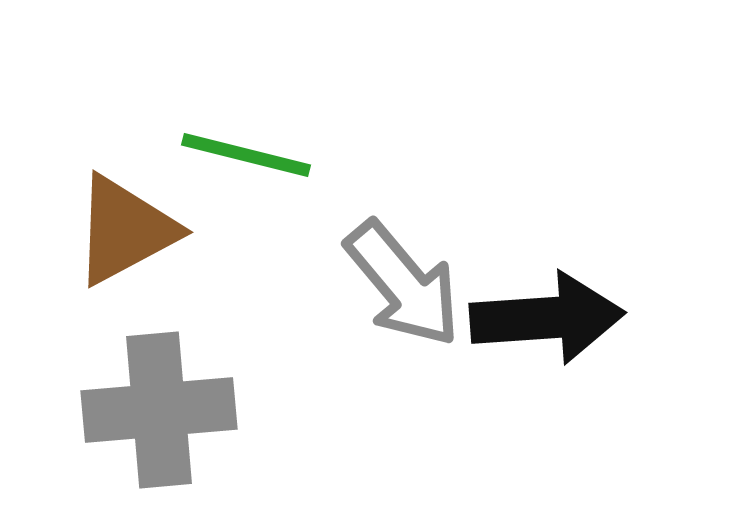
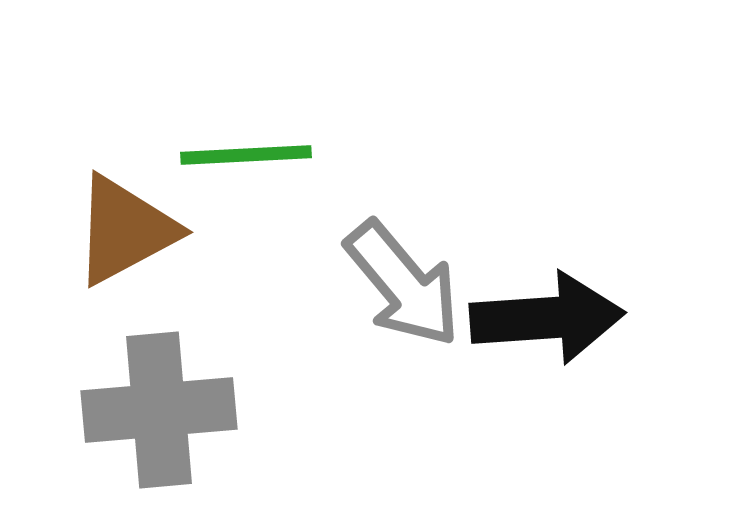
green line: rotated 17 degrees counterclockwise
